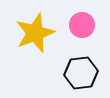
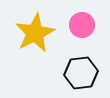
yellow star: rotated 6 degrees counterclockwise
